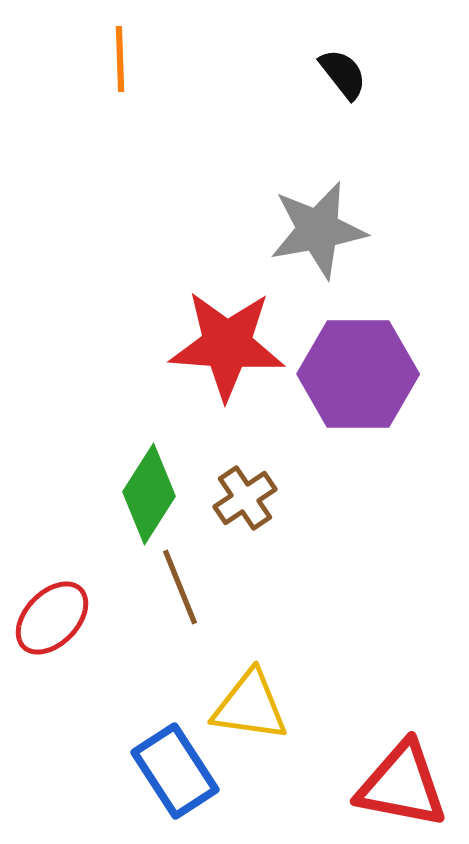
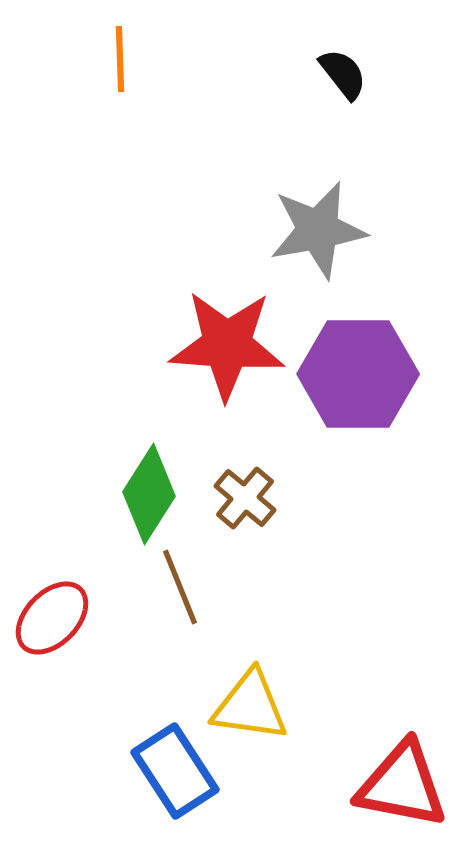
brown cross: rotated 16 degrees counterclockwise
